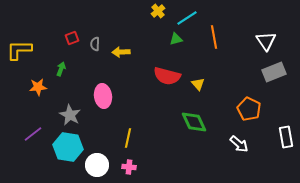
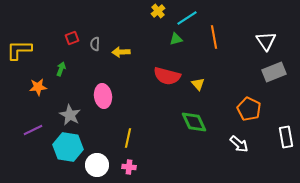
purple line: moved 4 px up; rotated 12 degrees clockwise
